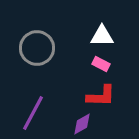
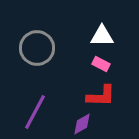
purple line: moved 2 px right, 1 px up
